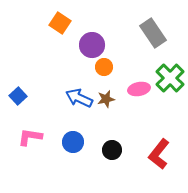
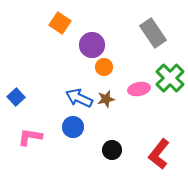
blue square: moved 2 px left, 1 px down
blue circle: moved 15 px up
